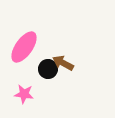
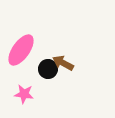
pink ellipse: moved 3 px left, 3 px down
